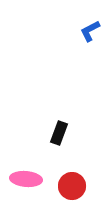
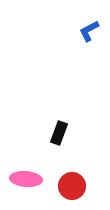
blue L-shape: moved 1 px left
